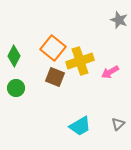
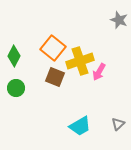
pink arrow: moved 11 px left; rotated 30 degrees counterclockwise
